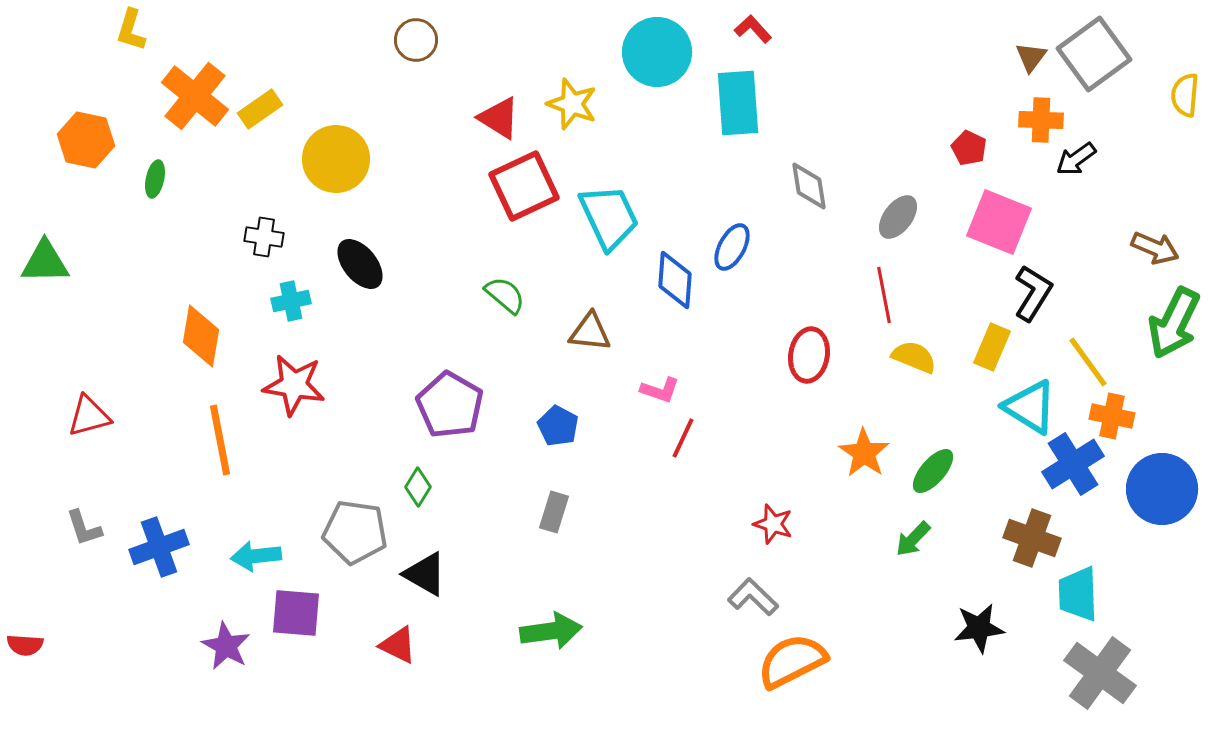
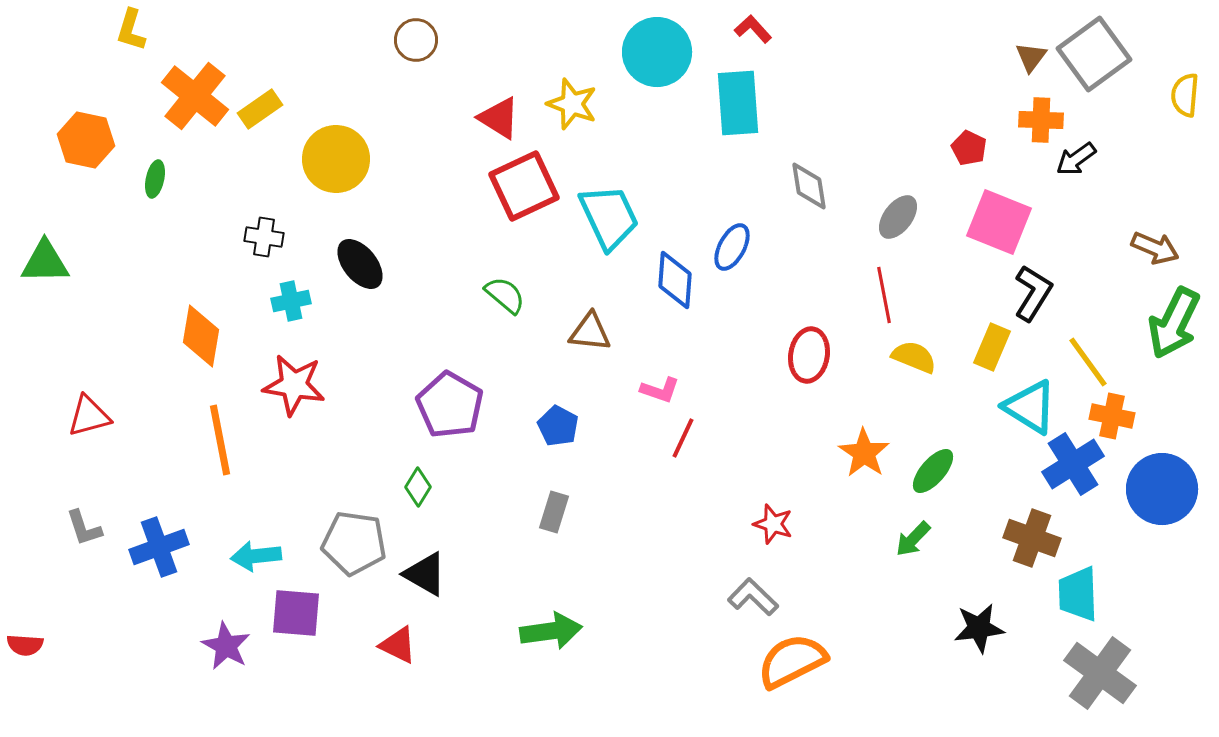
gray pentagon at (355, 532): moved 1 px left, 11 px down
